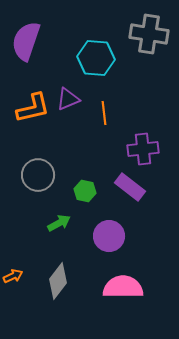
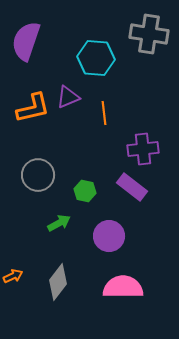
purple triangle: moved 2 px up
purple rectangle: moved 2 px right
gray diamond: moved 1 px down
